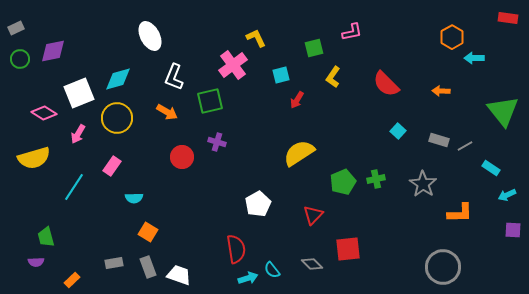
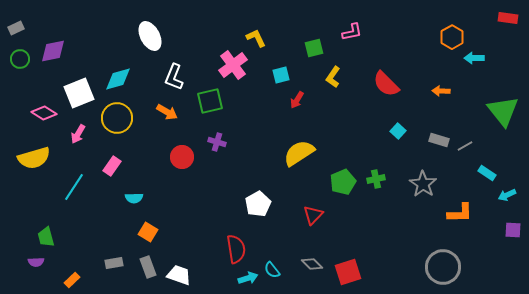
cyan rectangle at (491, 168): moved 4 px left, 5 px down
red square at (348, 249): moved 23 px down; rotated 12 degrees counterclockwise
